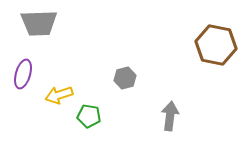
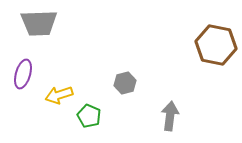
gray hexagon: moved 5 px down
green pentagon: rotated 15 degrees clockwise
